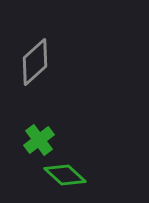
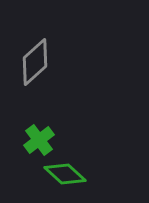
green diamond: moved 1 px up
